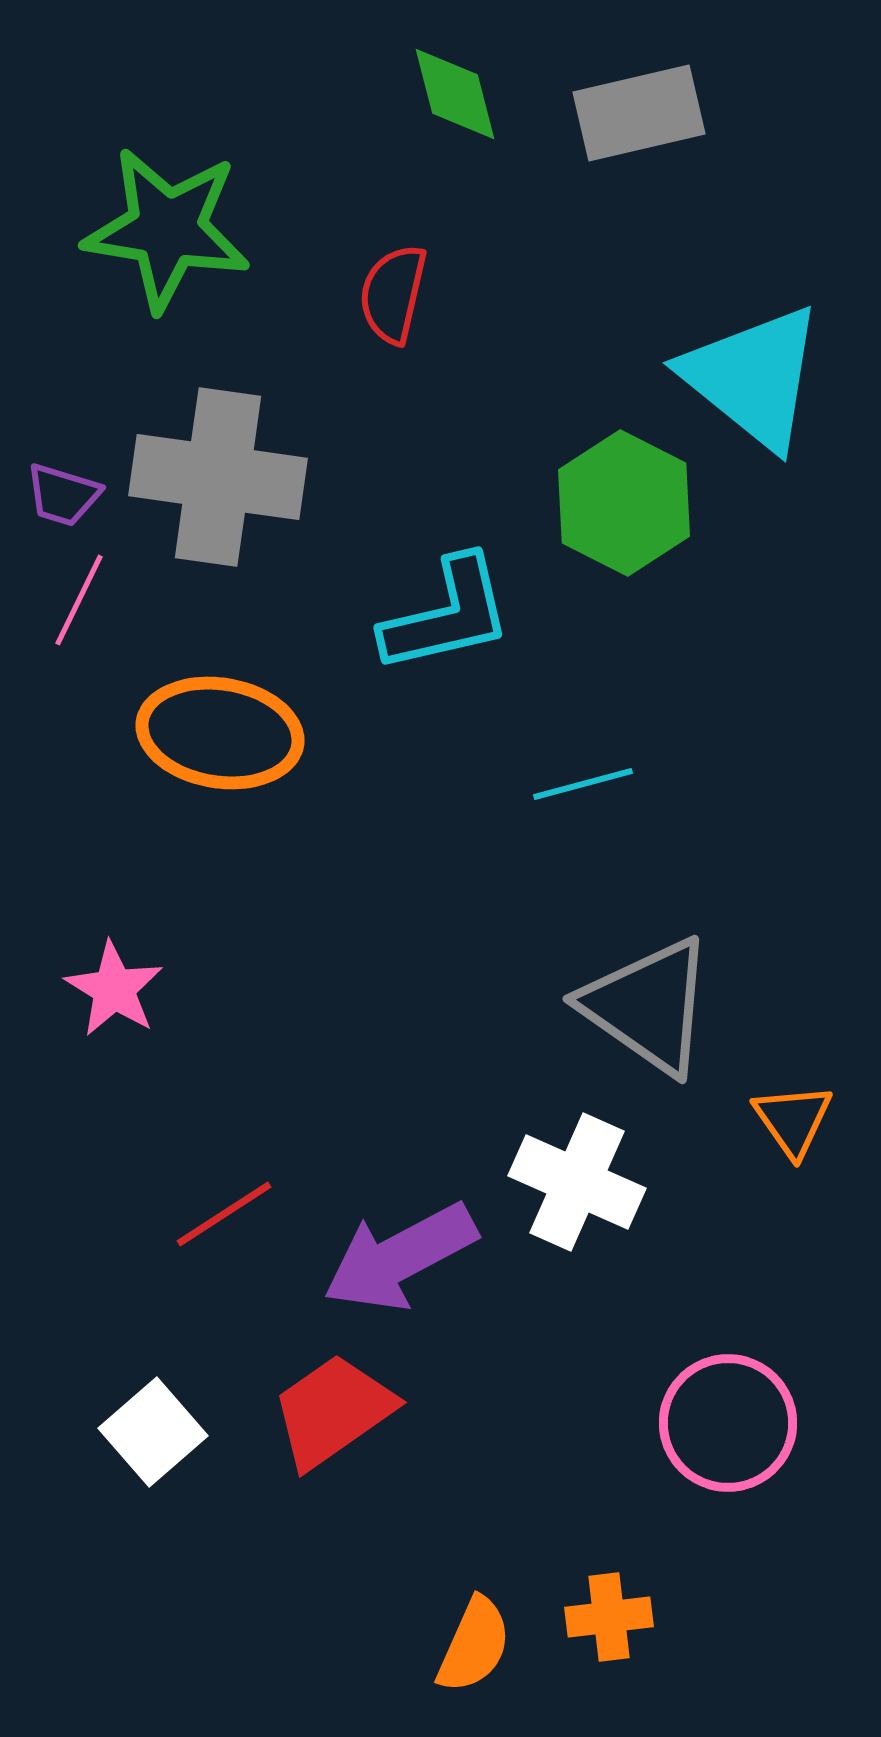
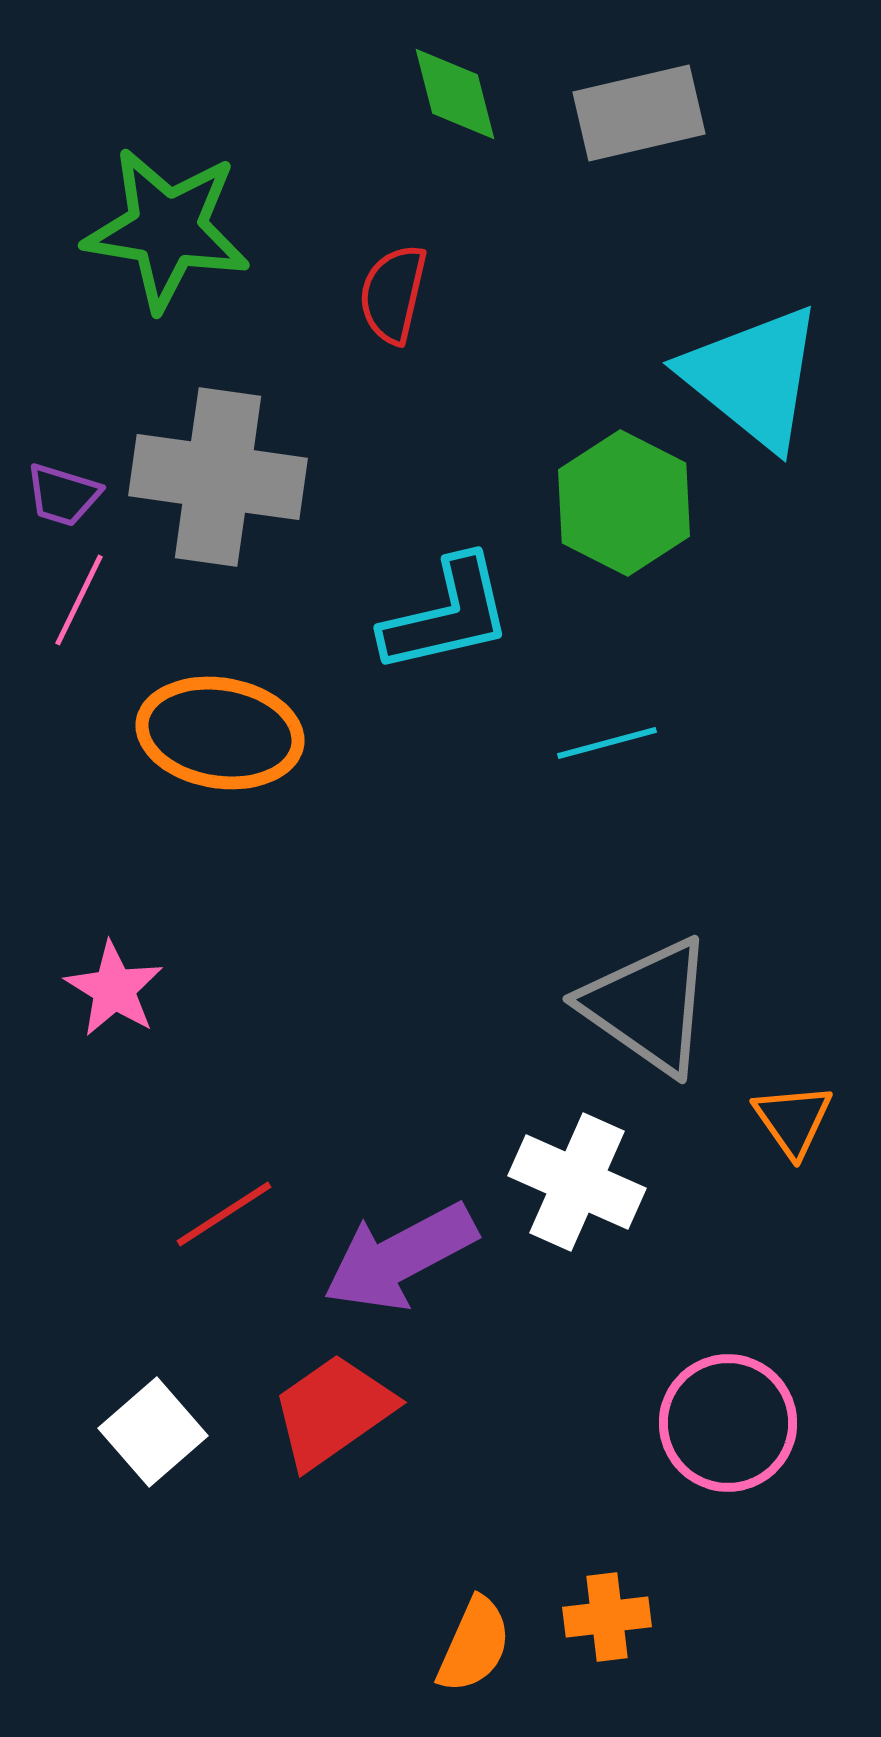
cyan line: moved 24 px right, 41 px up
orange cross: moved 2 px left
